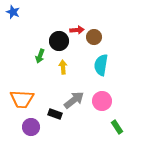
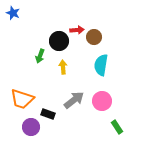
blue star: moved 1 px down
orange trapezoid: rotated 15 degrees clockwise
black rectangle: moved 7 px left
